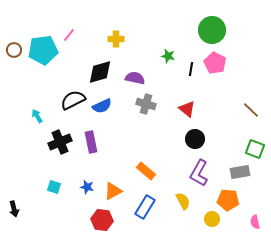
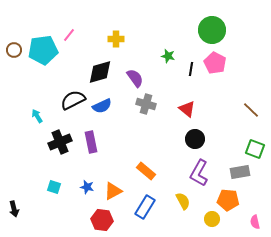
purple semicircle: rotated 42 degrees clockwise
